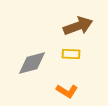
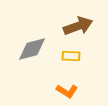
yellow rectangle: moved 2 px down
gray diamond: moved 14 px up
